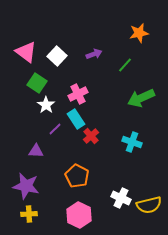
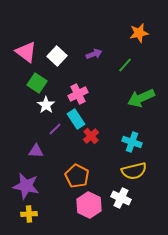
yellow semicircle: moved 15 px left, 34 px up
pink hexagon: moved 10 px right, 10 px up
